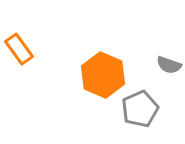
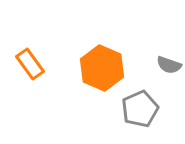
orange rectangle: moved 11 px right, 15 px down
orange hexagon: moved 1 px left, 7 px up
